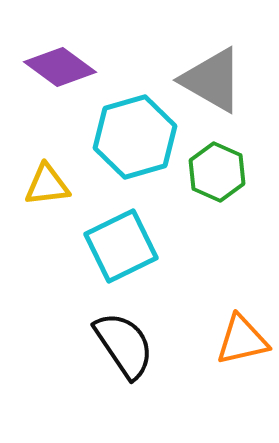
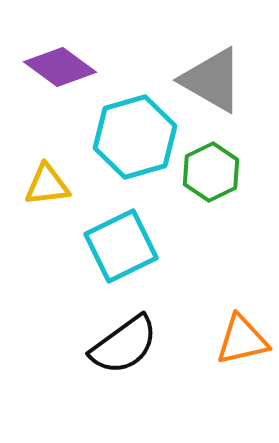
green hexagon: moved 6 px left; rotated 10 degrees clockwise
black semicircle: rotated 88 degrees clockwise
